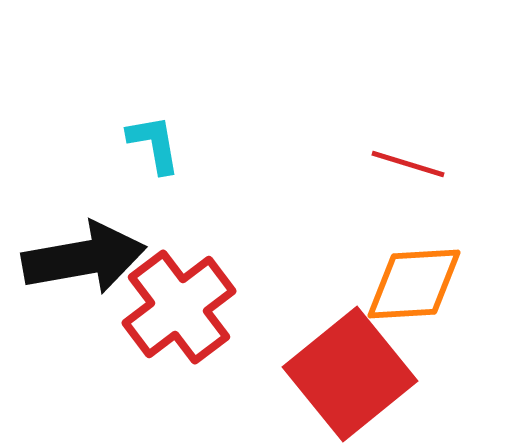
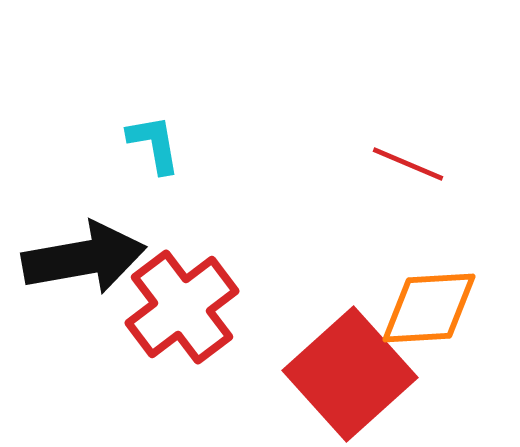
red line: rotated 6 degrees clockwise
orange diamond: moved 15 px right, 24 px down
red cross: moved 3 px right
red square: rotated 3 degrees counterclockwise
